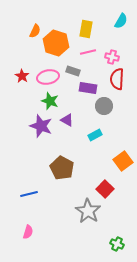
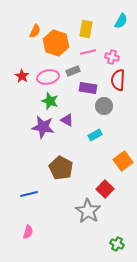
gray rectangle: rotated 40 degrees counterclockwise
red semicircle: moved 1 px right, 1 px down
purple star: moved 2 px right, 1 px down; rotated 10 degrees counterclockwise
brown pentagon: moved 1 px left
